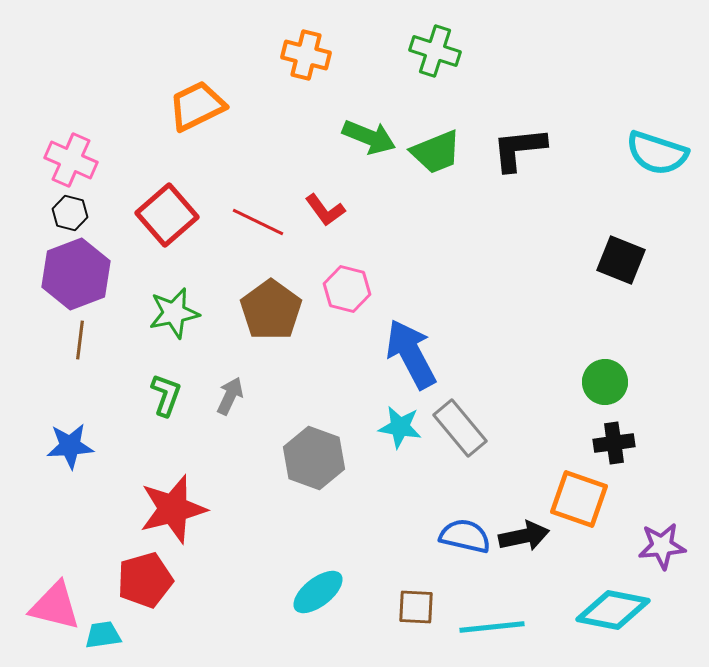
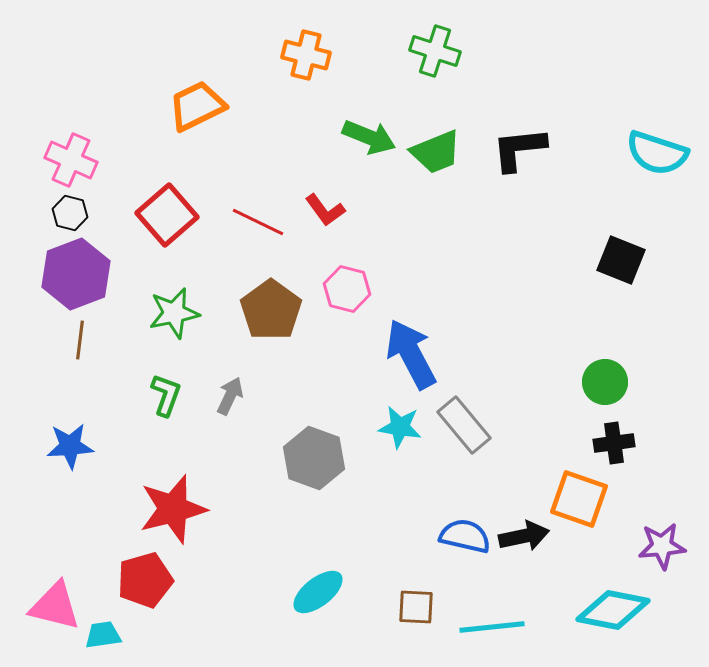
gray rectangle: moved 4 px right, 3 px up
